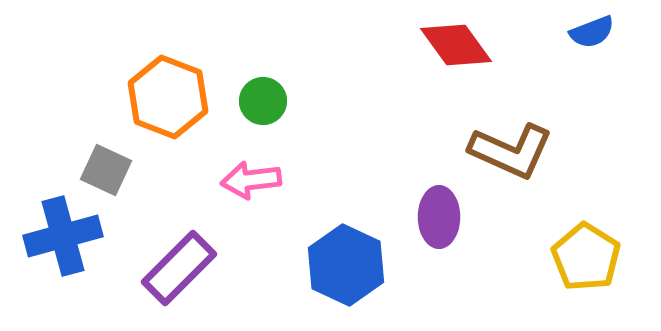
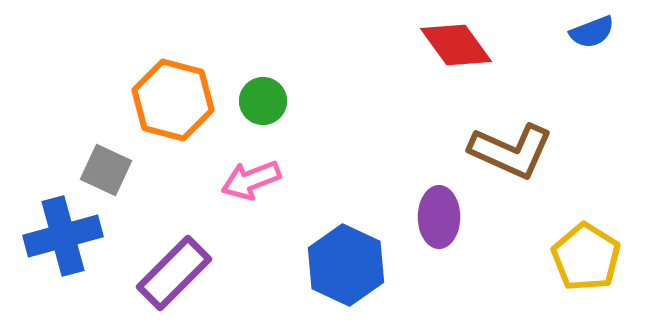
orange hexagon: moved 5 px right, 3 px down; rotated 6 degrees counterclockwise
pink arrow: rotated 14 degrees counterclockwise
purple rectangle: moved 5 px left, 5 px down
